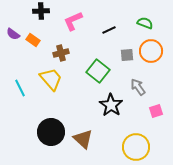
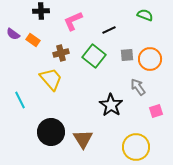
green semicircle: moved 8 px up
orange circle: moved 1 px left, 8 px down
green square: moved 4 px left, 15 px up
cyan line: moved 12 px down
brown triangle: rotated 15 degrees clockwise
